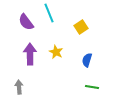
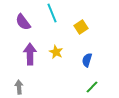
cyan line: moved 3 px right
purple semicircle: moved 3 px left
green line: rotated 56 degrees counterclockwise
